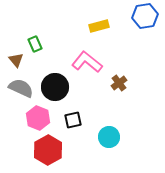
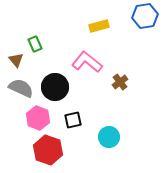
brown cross: moved 1 px right, 1 px up
red hexagon: rotated 12 degrees counterclockwise
